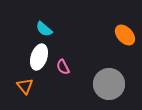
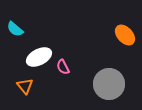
cyan semicircle: moved 29 px left
white ellipse: rotated 45 degrees clockwise
